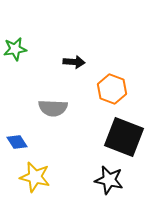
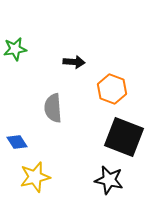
gray semicircle: rotated 84 degrees clockwise
yellow star: rotated 28 degrees counterclockwise
